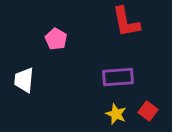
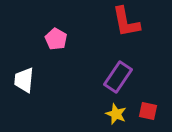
purple rectangle: rotated 52 degrees counterclockwise
red square: rotated 24 degrees counterclockwise
